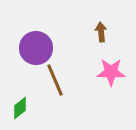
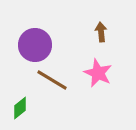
purple circle: moved 1 px left, 3 px up
pink star: moved 13 px left, 1 px down; rotated 24 degrees clockwise
brown line: moved 3 px left; rotated 36 degrees counterclockwise
